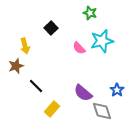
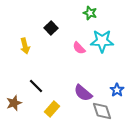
cyan star: rotated 15 degrees clockwise
brown star: moved 2 px left, 37 px down
